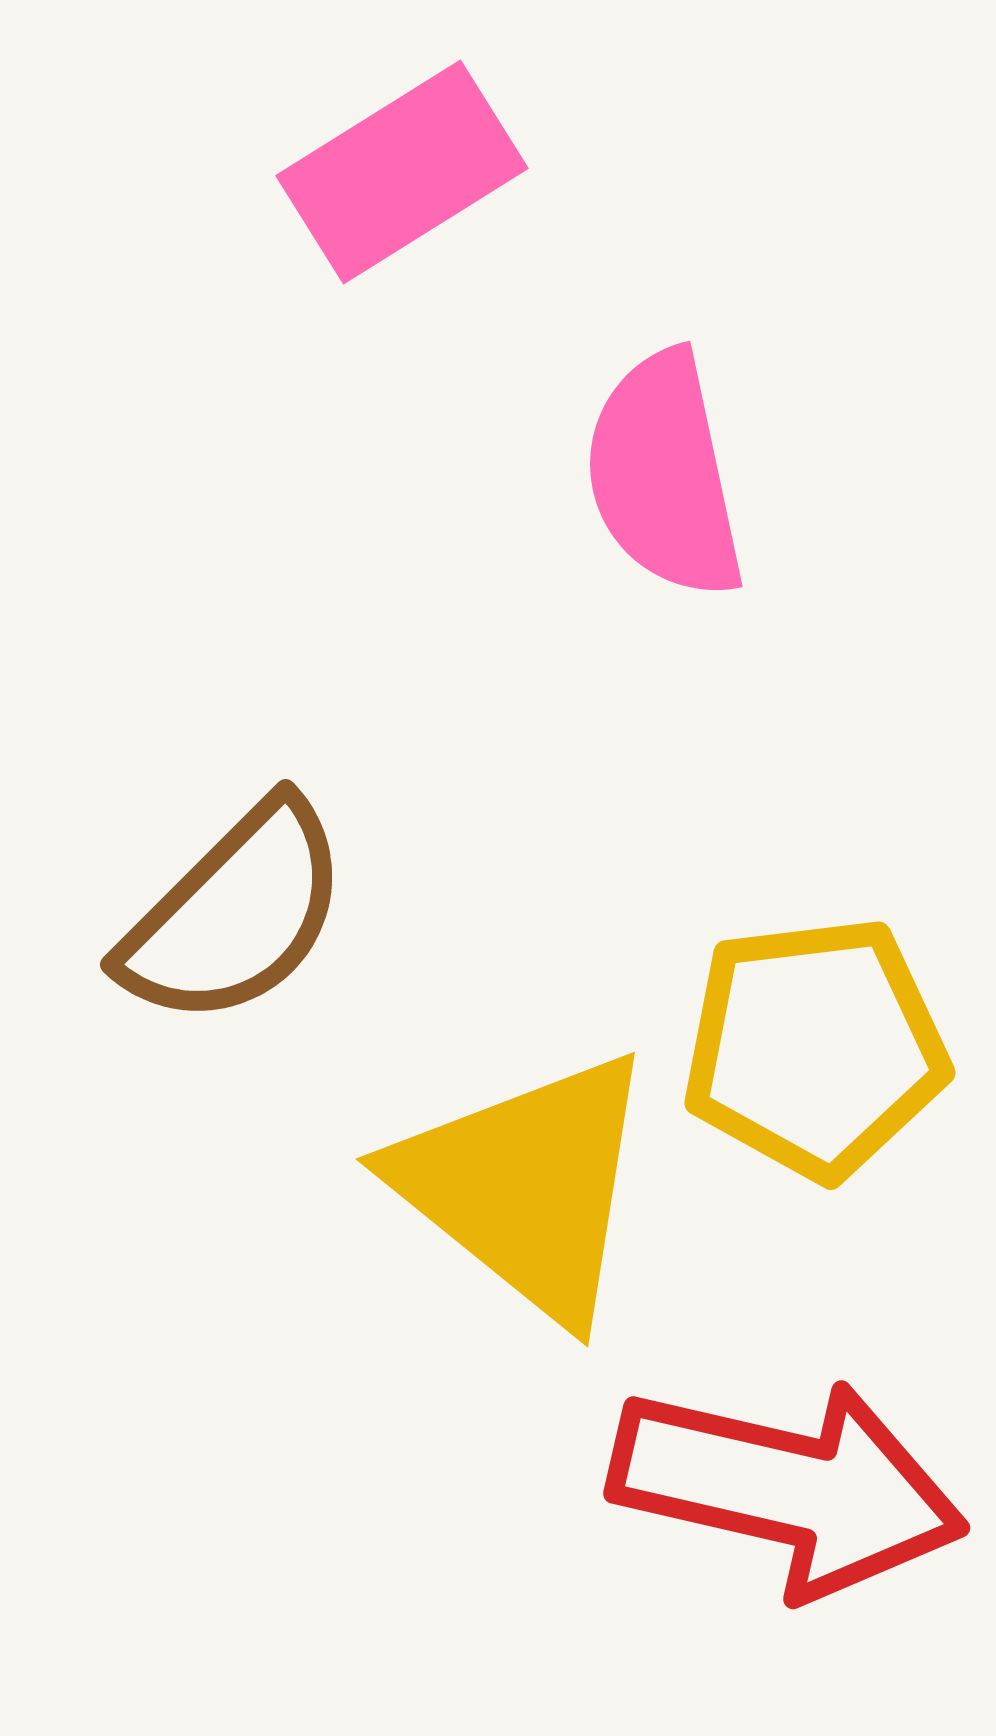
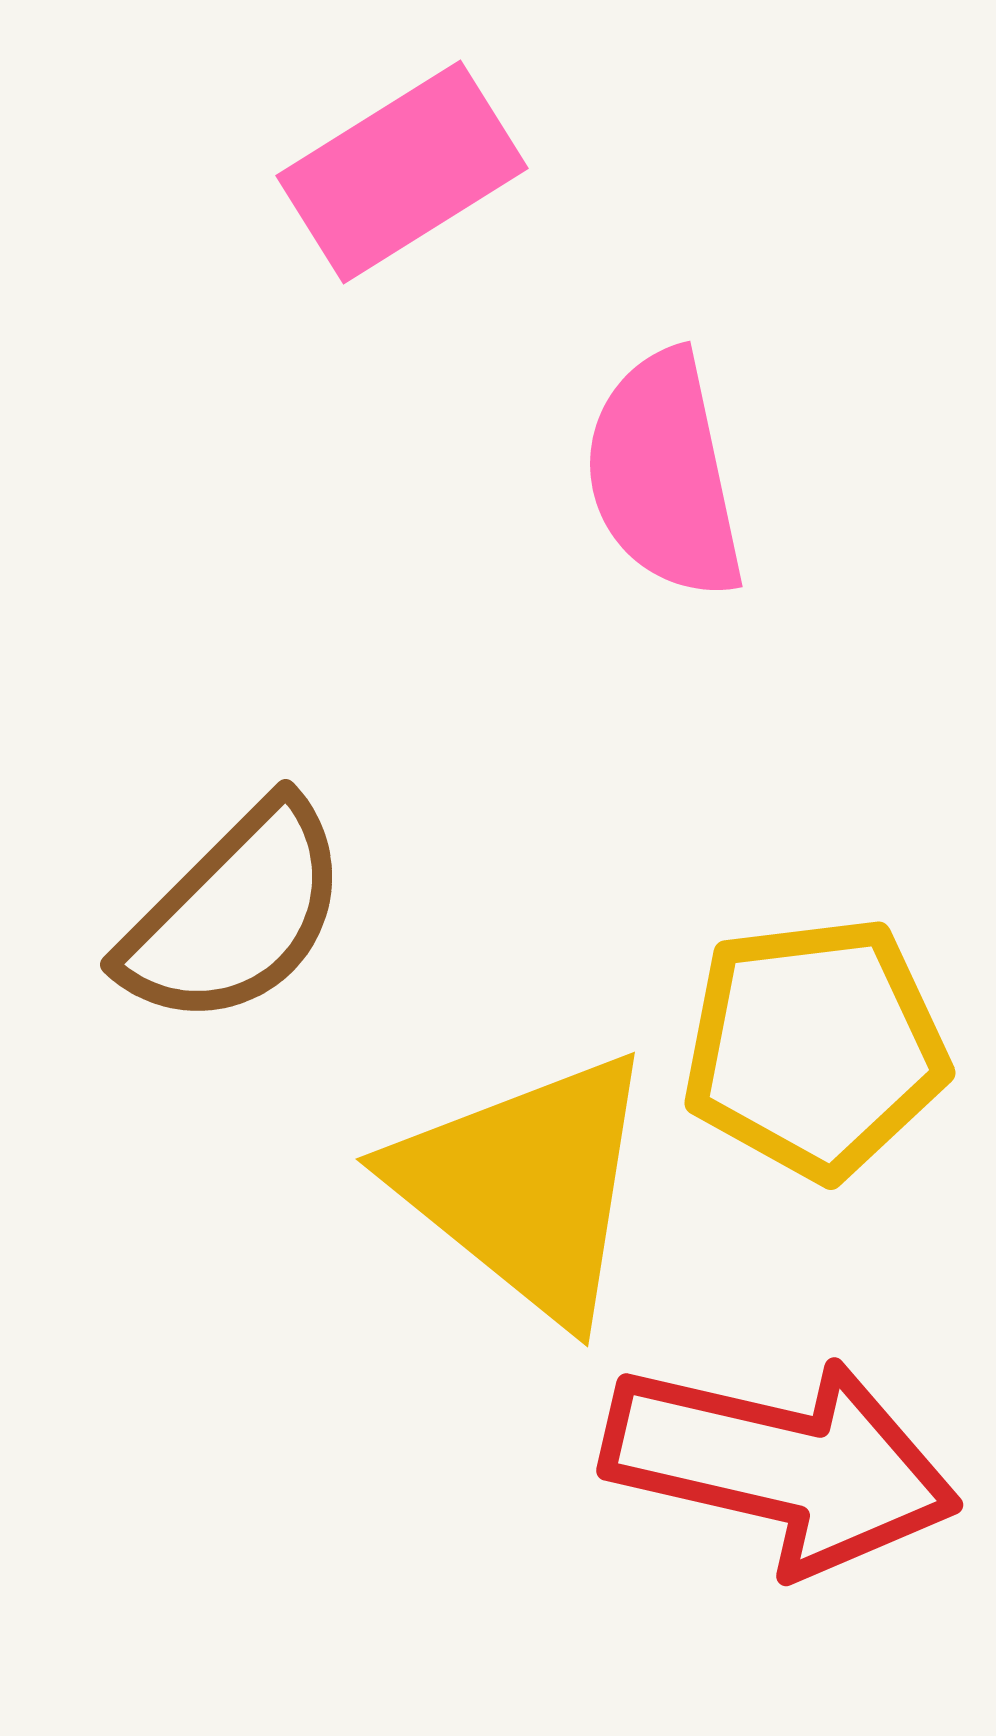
red arrow: moved 7 px left, 23 px up
